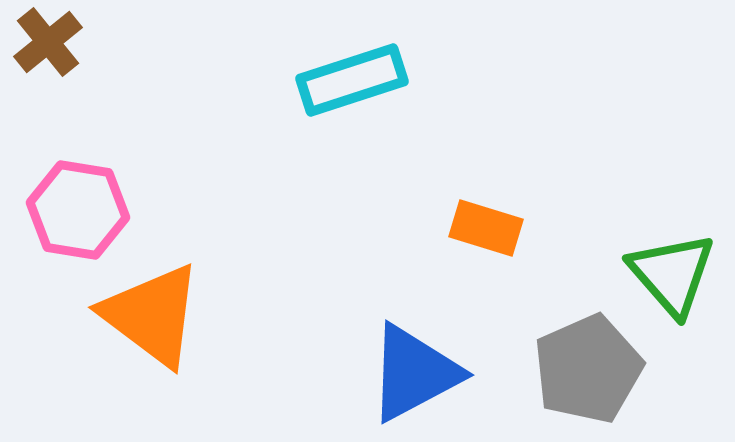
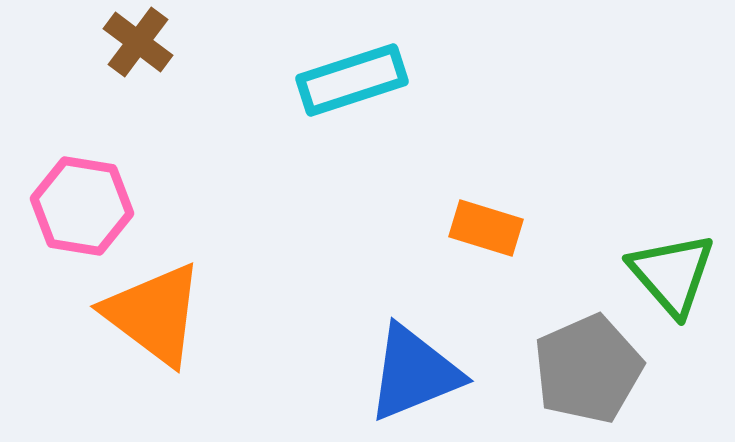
brown cross: moved 90 px right; rotated 14 degrees counterclockwise
pink hexagon: moved 4 px right, 4 px up
orange triangle: moved 2 px right, 1 px up
blue triangle: rotated 6 degrees clockwise
